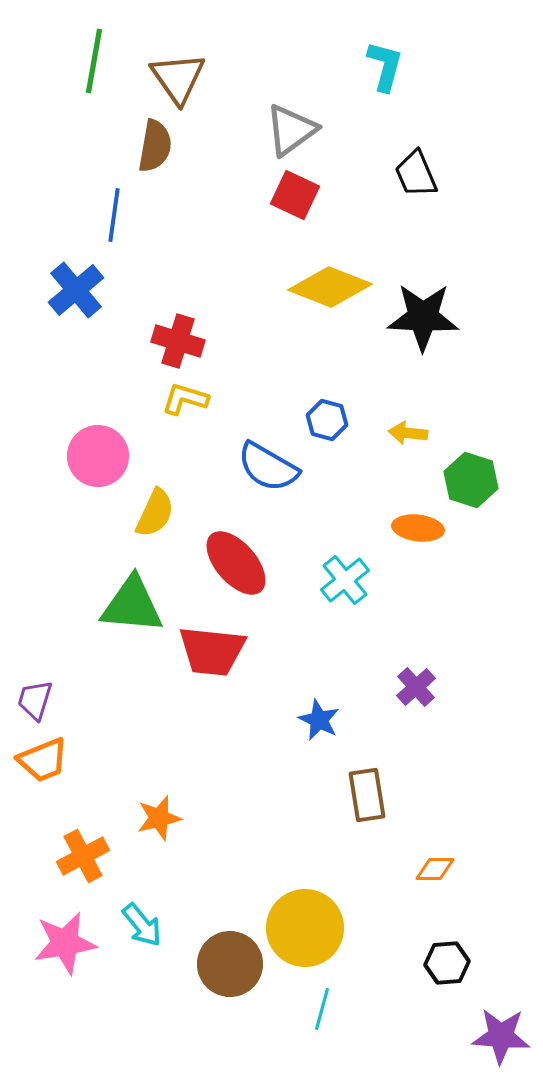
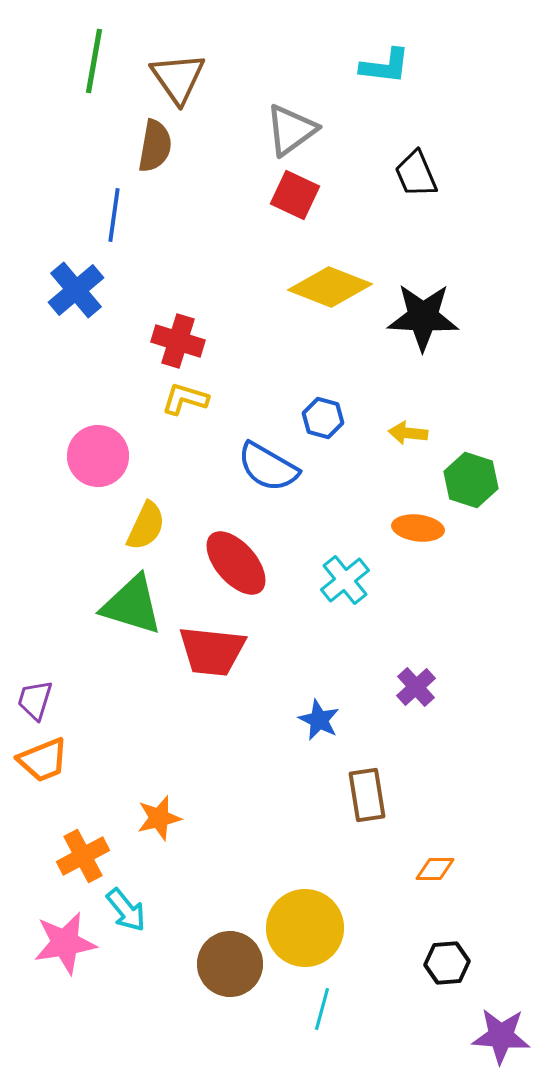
cyan L-shape: rotated 82 degrees clockwise
blue hexagon: moved 4 px left, 2 px up
yellow semicircle: moved 9 px left, 13 px down
green triangle: rotated 12 degrees clockwise
cyan arrow: moved 16 px left, 15 px up
